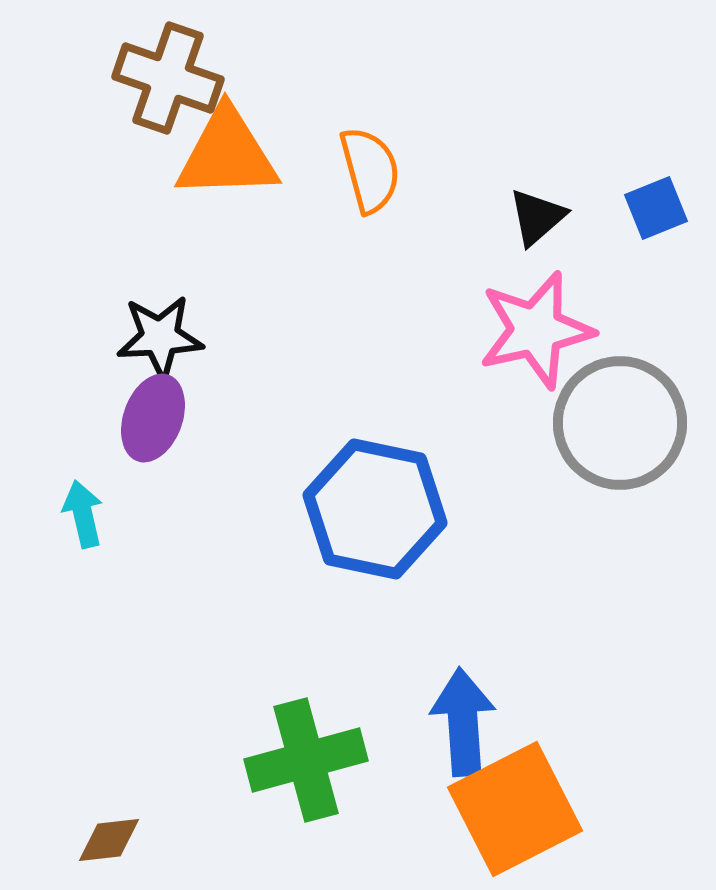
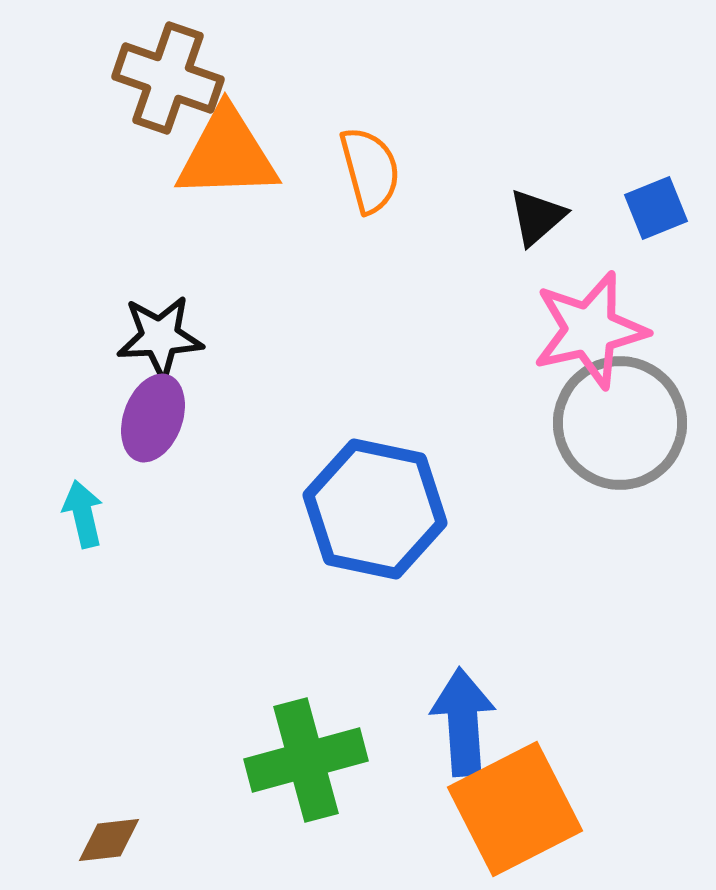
pink star: moved 54 px right
